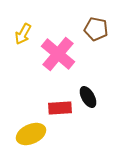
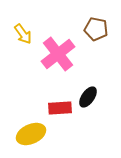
yellow arrow: rotated 65 degrees counterclockwise
pink cross: rotated 12 degrees clockwise
black ellipse: rotated 65 degrees clockwise
